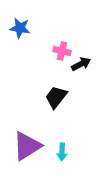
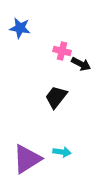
black arrow: rotated 54 degrees clockwise
purple triangle: moved 13 px down
cyan arrow: rotated 84 degrees counterclockwise
